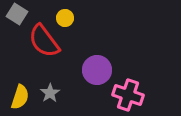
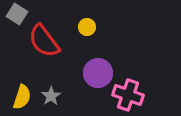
yellow circle: moved 22 px right, 9 px down
purple circle: moved 1 px right, 3 px down
gray star: moved 1 px right, 3 px down
yellow semicircle: moved 2 px right
